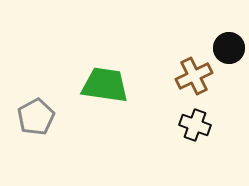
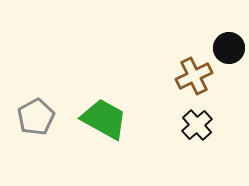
green trapezoid: moved 1 px left, 34 px down; rotated 21 degrees clockwise
black cross: moved 2 px right; rotated 28 degrees clockwise
